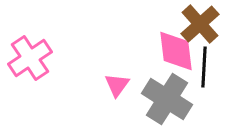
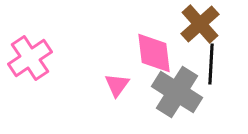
pink diamond: moved 22 px left, 2 px down
black line: moved 7 px right, 3 px up
gray cross: moved 10 px right, 7 px up
